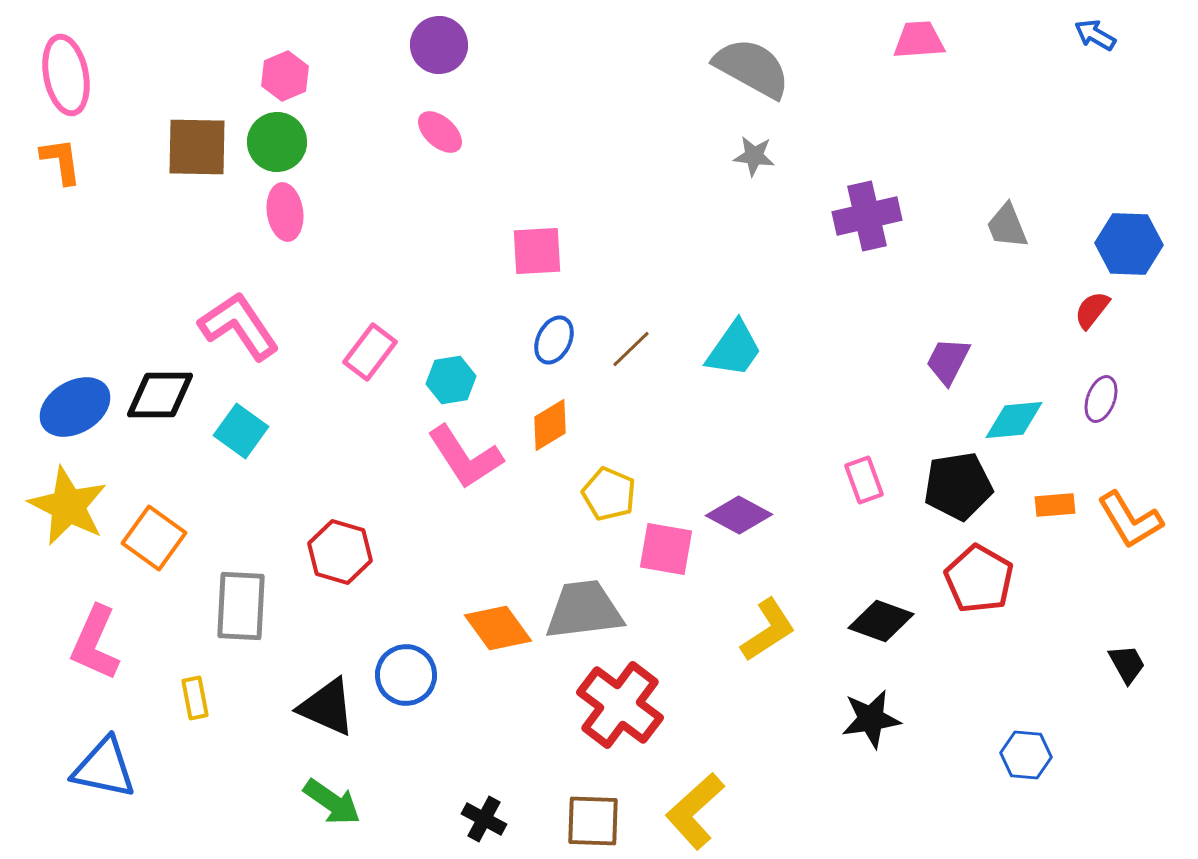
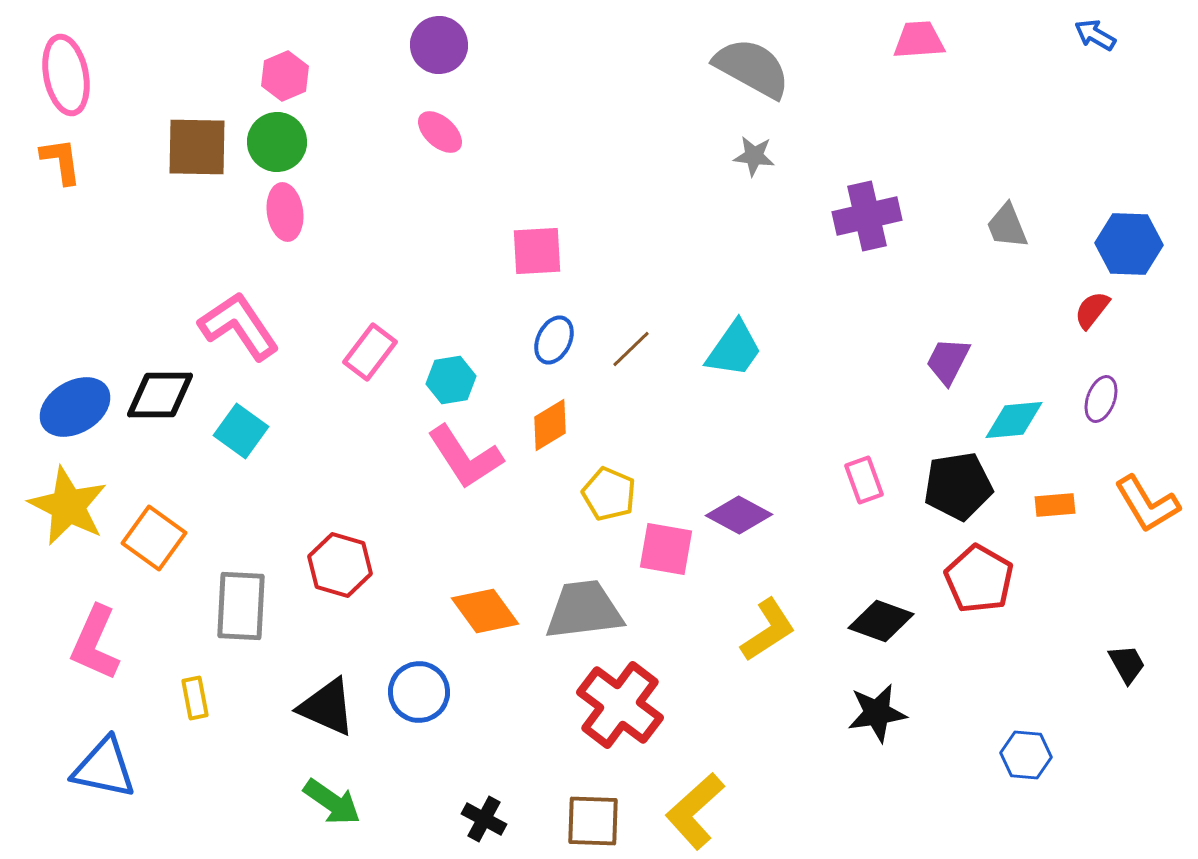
orange L-shape at (1130, 520): moved 17 px right, 16 px up
red hexagon at (340, 552): moved 13 px down
orange diamond at (498, 628): moved 13 px left, 17 px up
blue circle at (406, 675): moved 13 px right, 17 px down
black star at (871, 719): moved 6 px right, 6 px up
